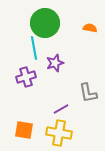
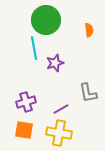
green circle: moved 1 px right, 3 px up
orange semicircle: moved 1 px left, 2 px down; rotated 72 degrees clockwise
purple cross: moved 25 px down
